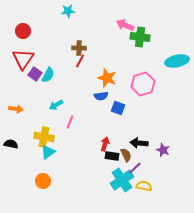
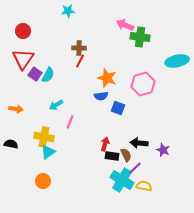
cyan cross: rotated 25 degrees counterclockwise
